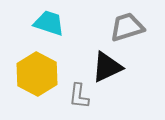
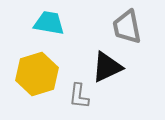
cyan trapezoid: rotated 8 degrees counterclockwise
gray trapezoid: rotated 84 degrees counterclockwise
yellow hexagon: rotated 15 degrees clockwise
